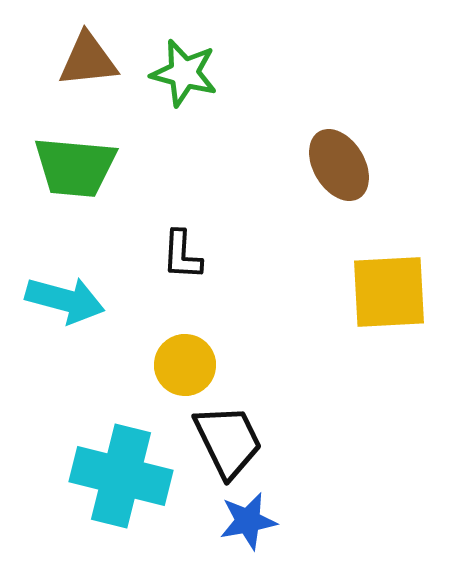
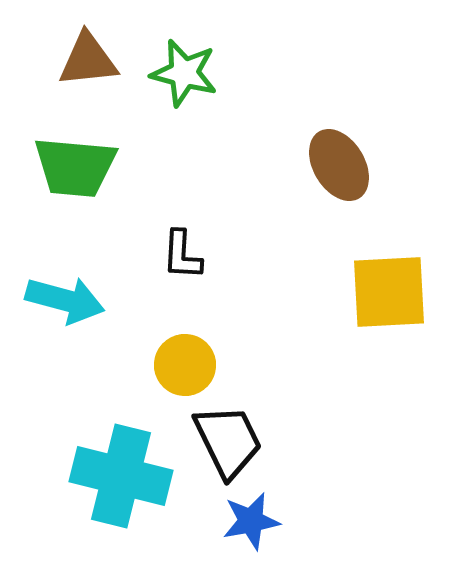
blue star: moved 3 px right
